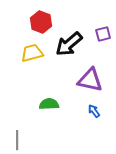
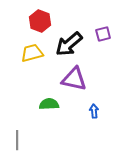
red hexagon: moved 1 px left, 1 px up
purple triangle: moved 16 px left, 1 px up
blue arrow: rotated 32 degrees clockwise
